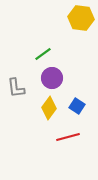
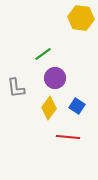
purple circle: moved 3 px right
red line: rotated 20 degrees clockwise
